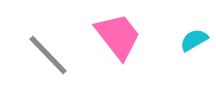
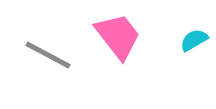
gray line: rotated 18 degrees counterclockwise
